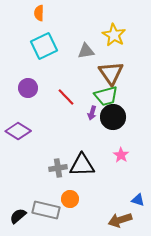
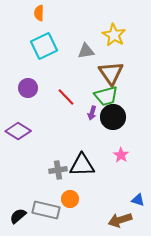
gray cross: moved 2 px down
